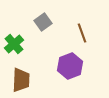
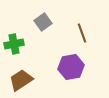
green cross: rotated 30 degrees clockwise
purple hexagon: moved 1 px right, 1 px down; rotated 10 degrees clockwise
brown trapezoid: rotated 125 degrees counterclockwise
